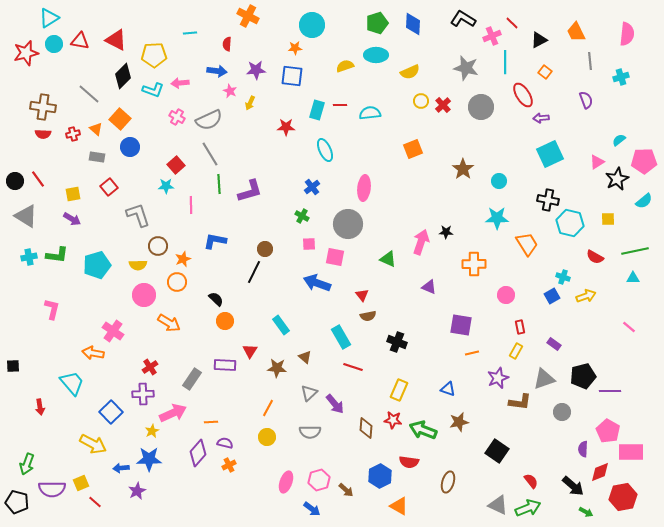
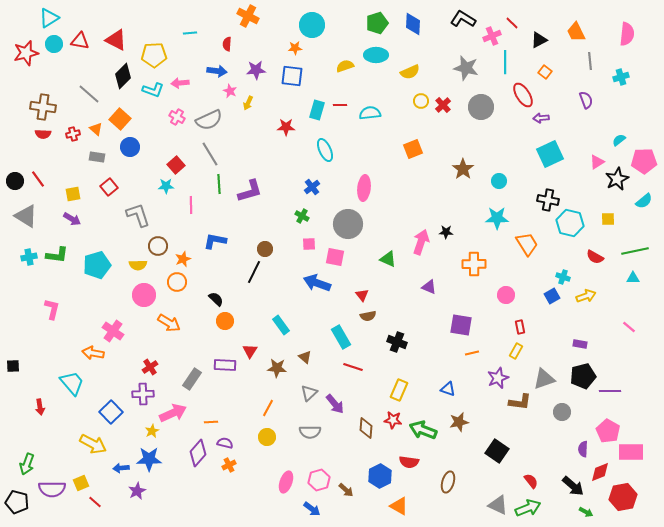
yellow arrow at (250, 103): moved 2 px left
purple rectangle at (554, 344): moved 26 px right; rotated 24 degrees counterclockwise
